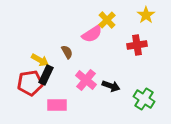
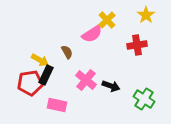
pink rectangle: rotated 12 degrees clockwise
